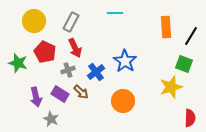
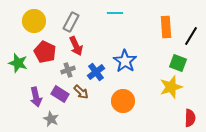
red arrow: moved 1 px right, 2 px up
green square: moved 6 px left, 1 px up
